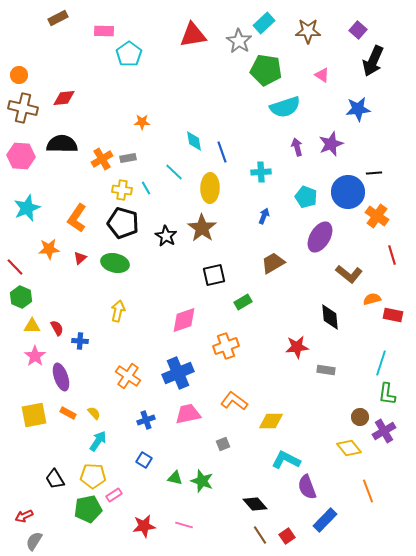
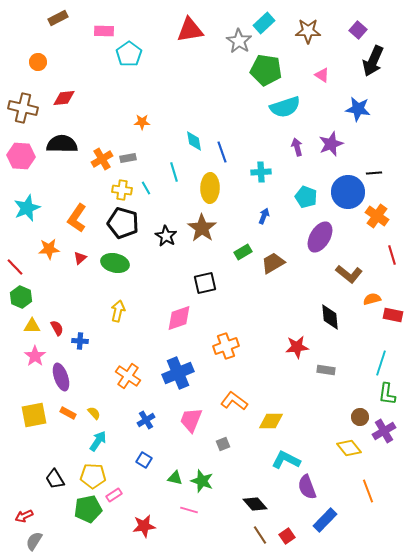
red triangle at (193, 35): moved 3 px left, 5 px up
orange circle at (19, 75): moved 19 px right, 13 px up
blue star at (358, 109): rotated 15 degrees clockwise
cyan line at (174, 172): rotated 30 degrees clockwise
black square at (214, 275): moved 9 px left, 8 px down
green rectangle at (243, 302): moved 50 px up
pink diamond at (184, 320): moved 5 px left, 2 px up
pink trapezoid at (188, 414): moved 3 px right, 6 px down; rotated 56 degrees counterclockwise
blue cross at (146, 420): rotated 12 degrees counterclockwise
pink line at (184, 525): moved 5 px right, 15 px up
